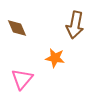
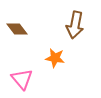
brown diamond: moved 1 px down; rotated 15 degrees counterclockwise
pink triangle: rotated 20 degrees counterclockwise
